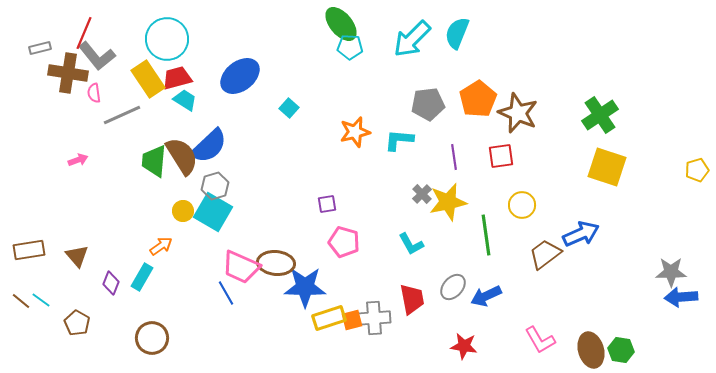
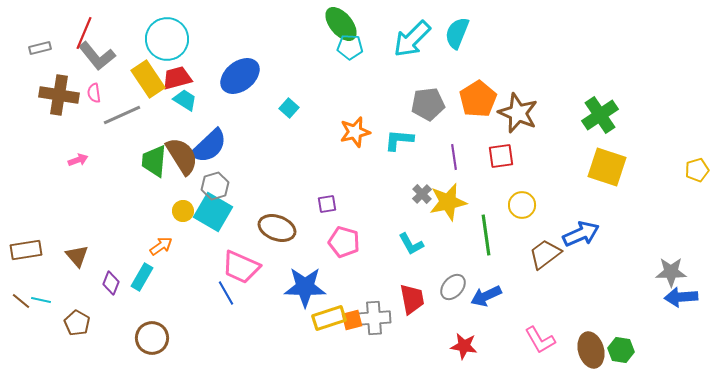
brown cross at (68, 73): moved 9 px left, 22 px down
brown rectangle at (29, 250): moved 3 px left
brown ellipse at (276, 263): moved 1 px right, 35 px up; rotated 15 degrees clockwise
cyan line at (41, 300): rotated 24 degrees counterclockwise
